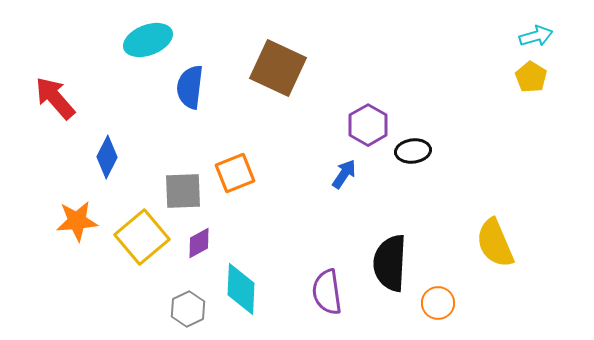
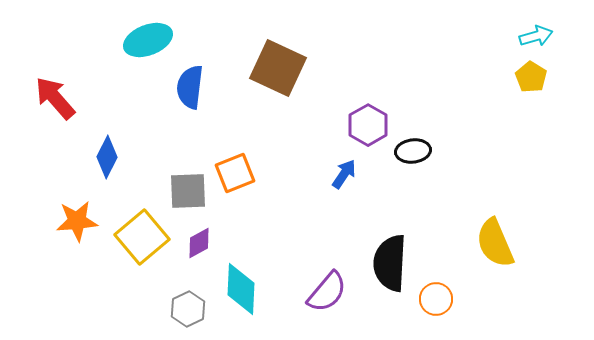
gray square: moved 5 px right
purple semicircle: rotated 132 degrees counterclockwise
orange circle: moved 2 px left, 4 px up
